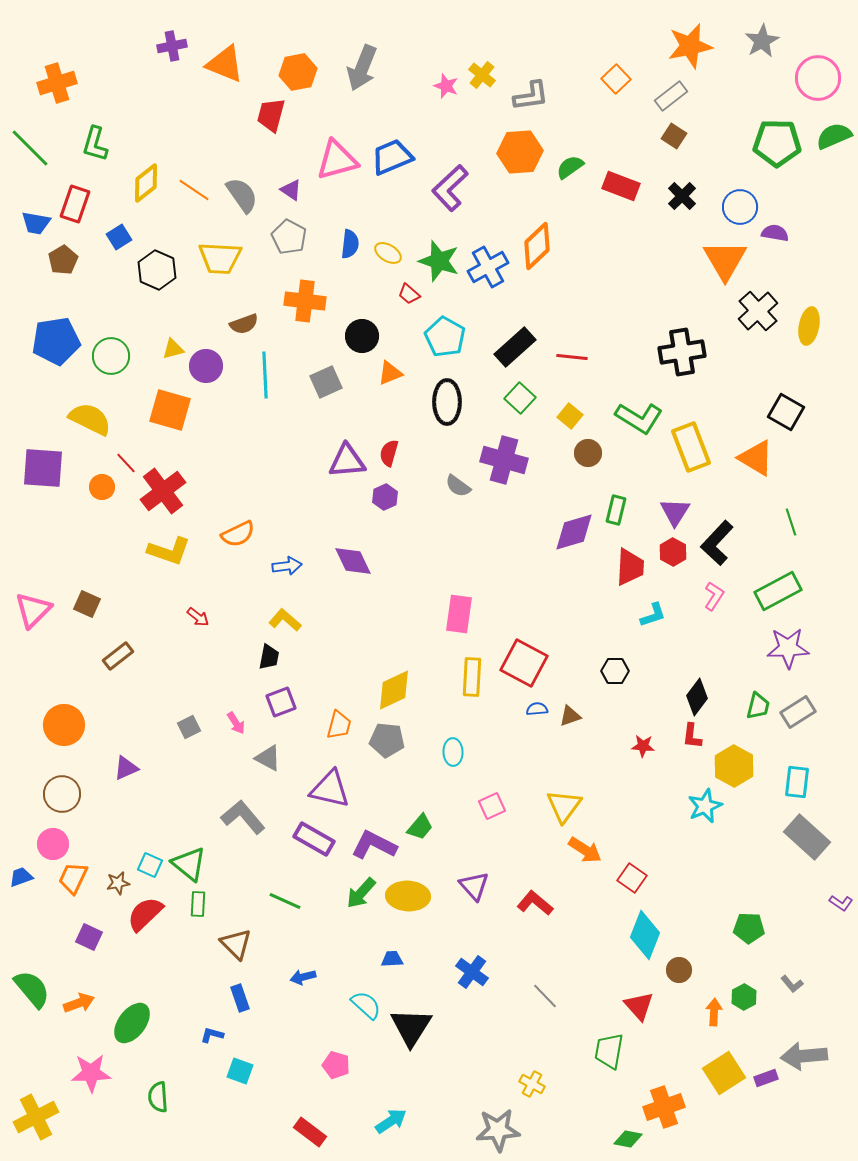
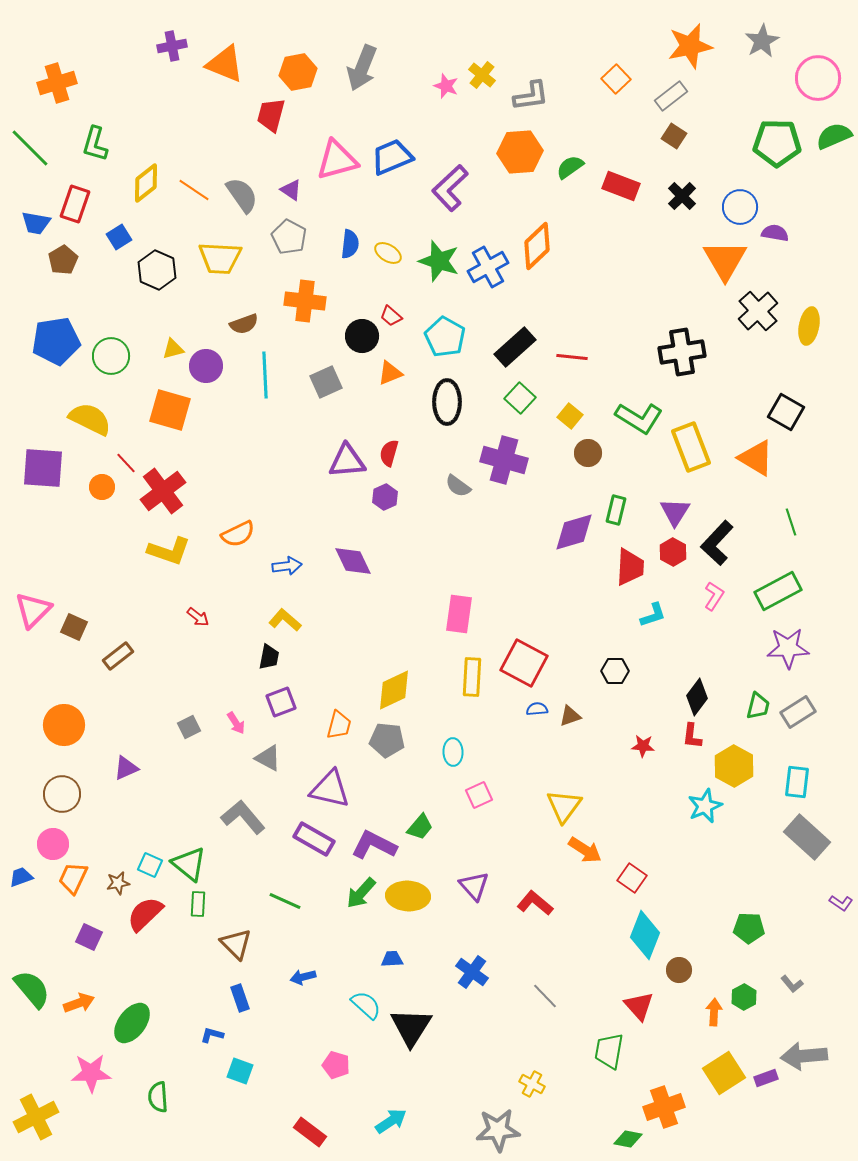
red trapezoid at (409, 294): moved 18 px left, 22 px down
brown square at (87, 604): moved 13 px left, 23 px down
pink square at (492, 806): moved 13 px left, 11 px up
